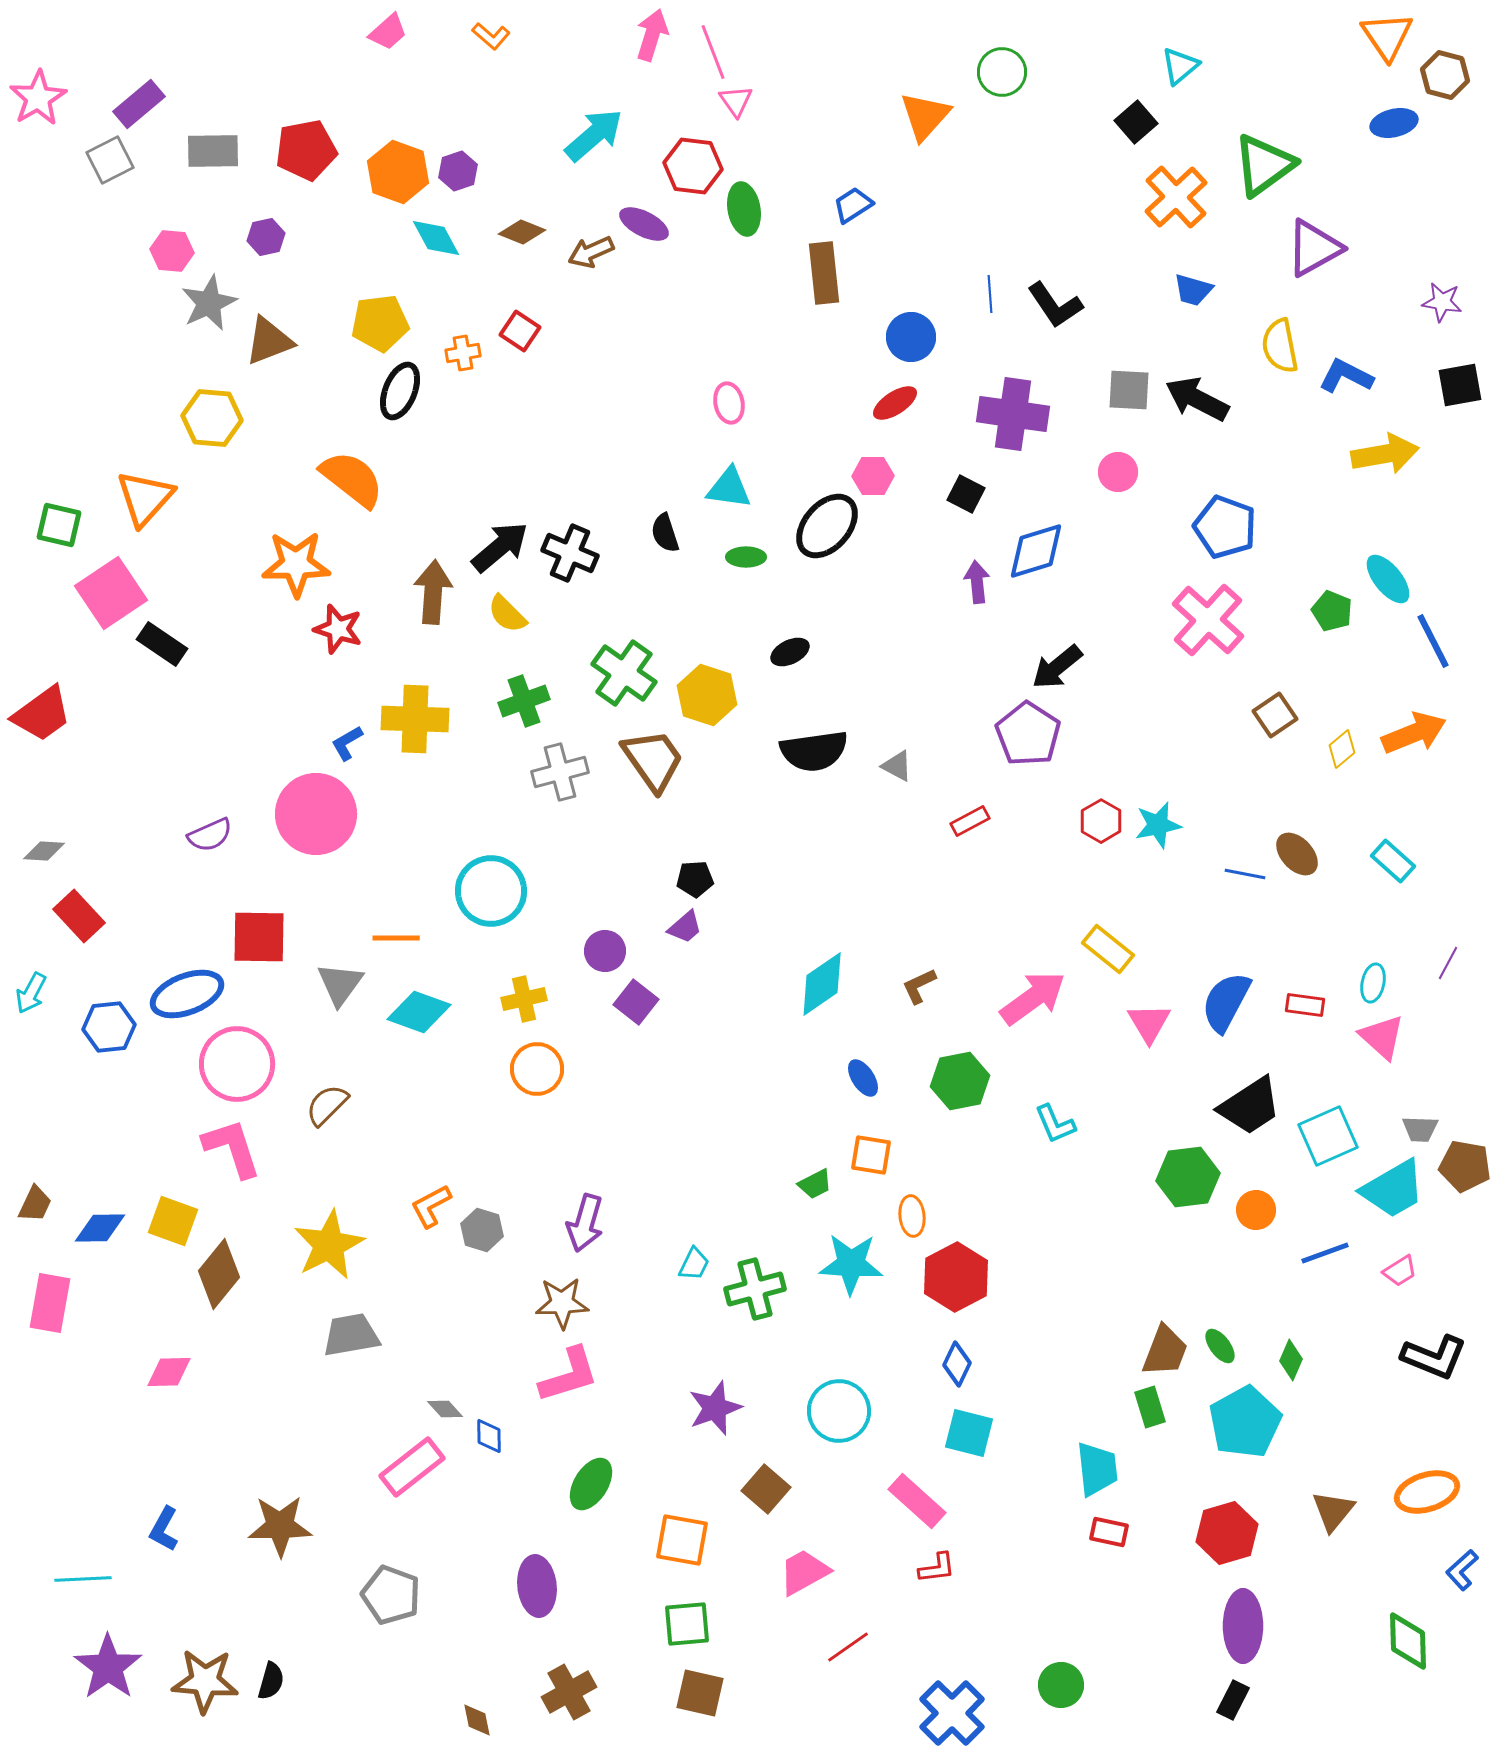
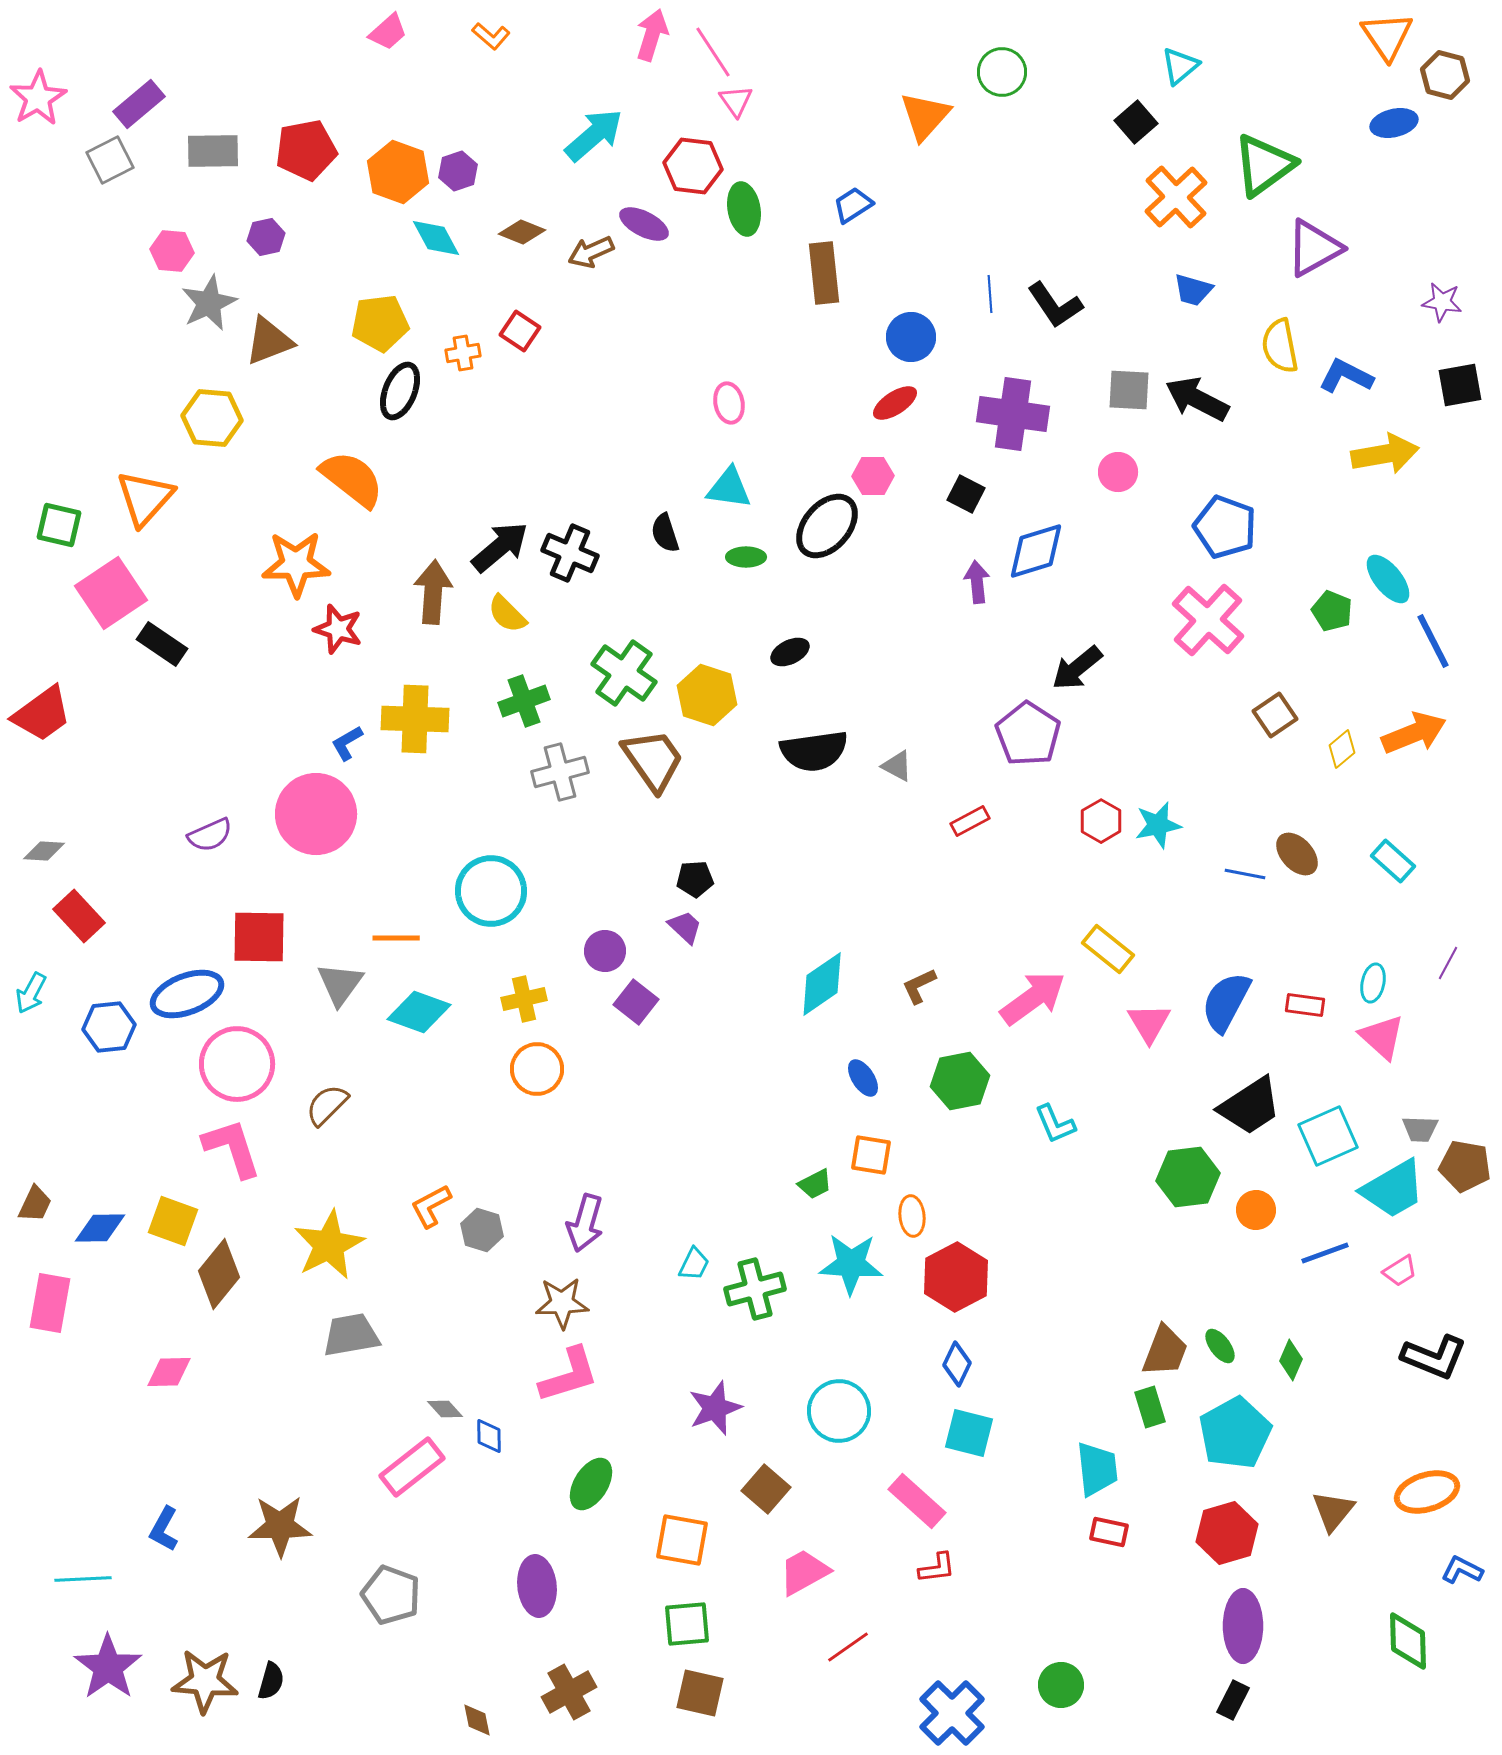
pink line at (713, 52): rotated 12 degrees counterclockwise
black arrow at (1057, 667): moved 20 px right, 1 px down
purple trapezoid at (685, 927): rotated 96 degrees counterclockwise
cyan pentagon at (1245, 1422): moved 10 px left, 11 px down
blue L-shape at (1462, 1570): rotated 69 degrees clockwise
